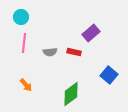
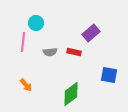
cyan circle: moved 15 px right, 6 px down
pink line: moved 1 px left, 1 px up
blue square: rotated 30 degrees counterclockwise
